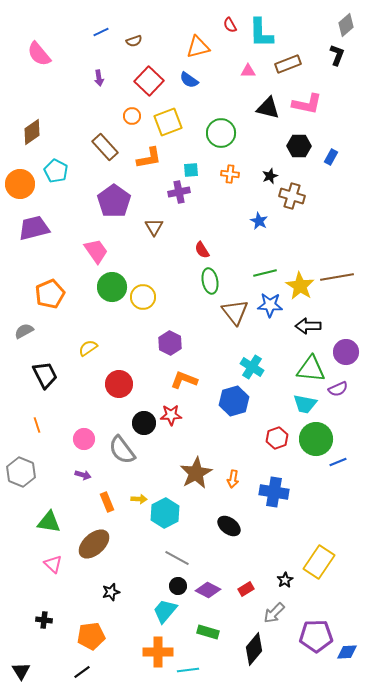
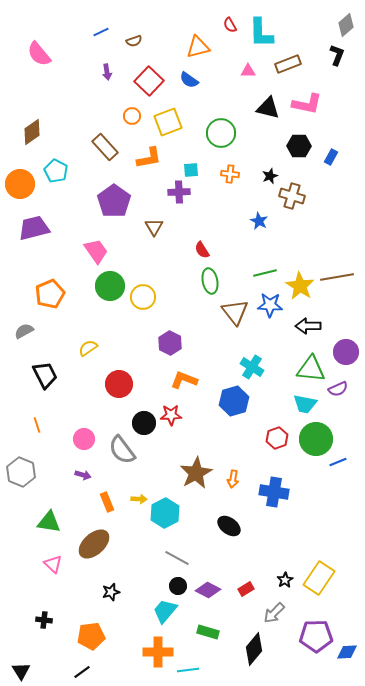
purple arrow at (99, 78): moved 8 px right, 6 px up
purple cross at (179, 192): rotated 10 degrees clockwise
green circle at (112, 287): moved 2 px left, 1 px up
yellow rectangle at (319, 562): moved 16 px down
